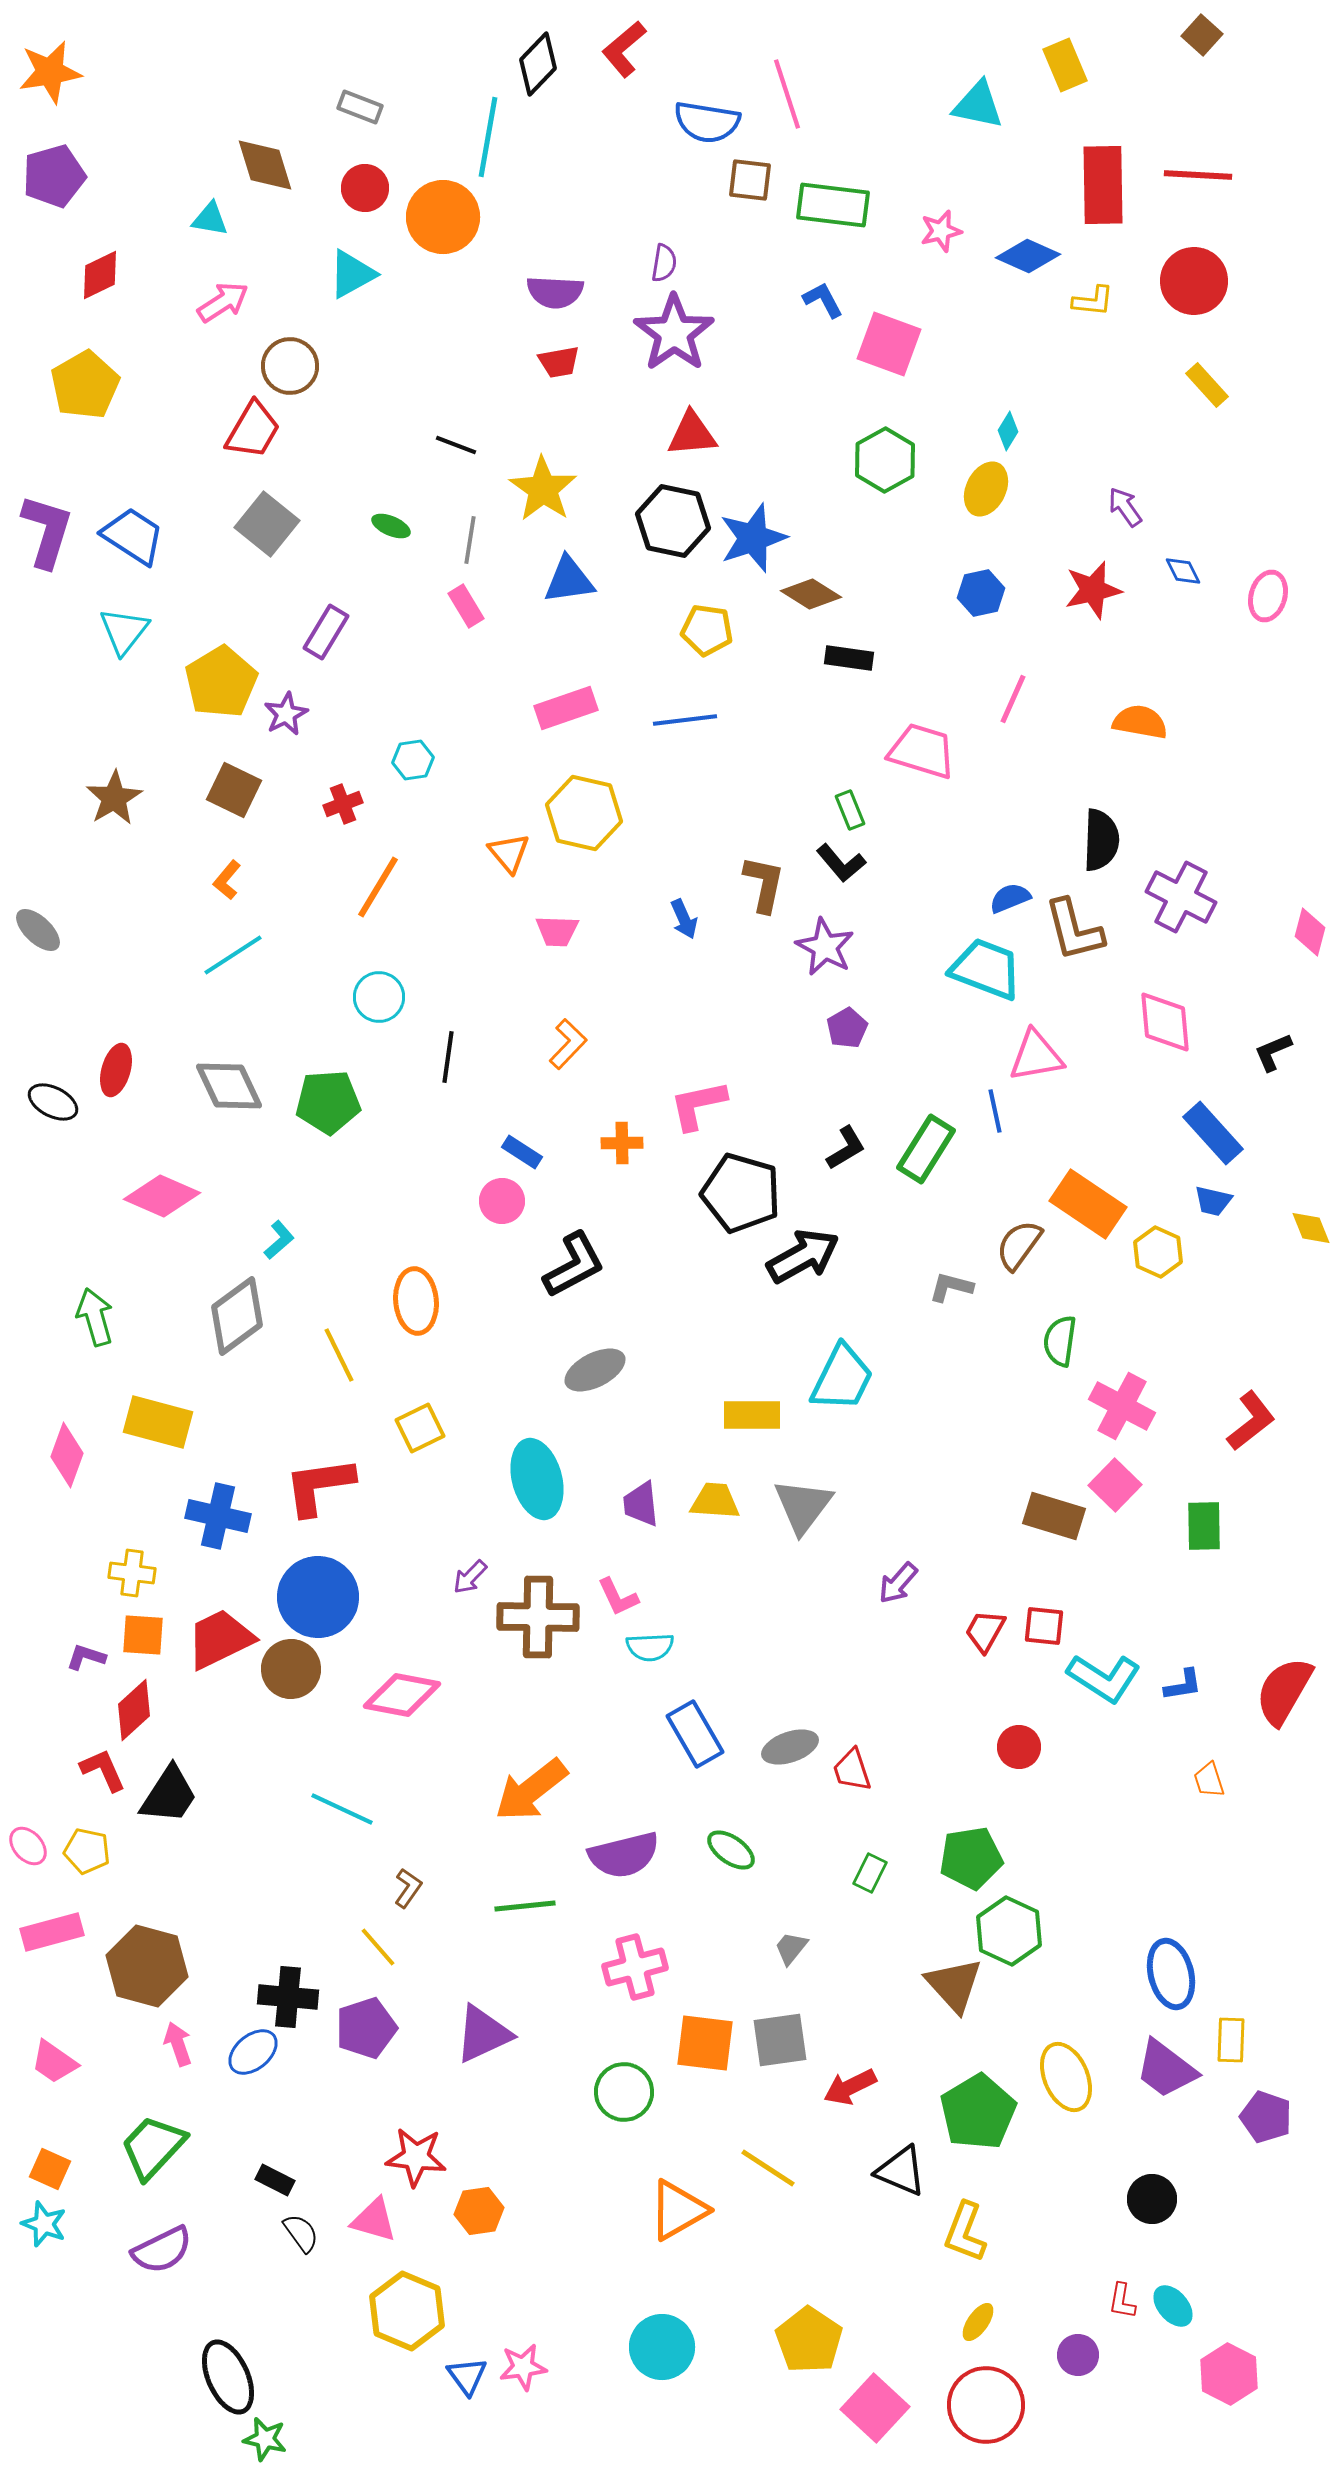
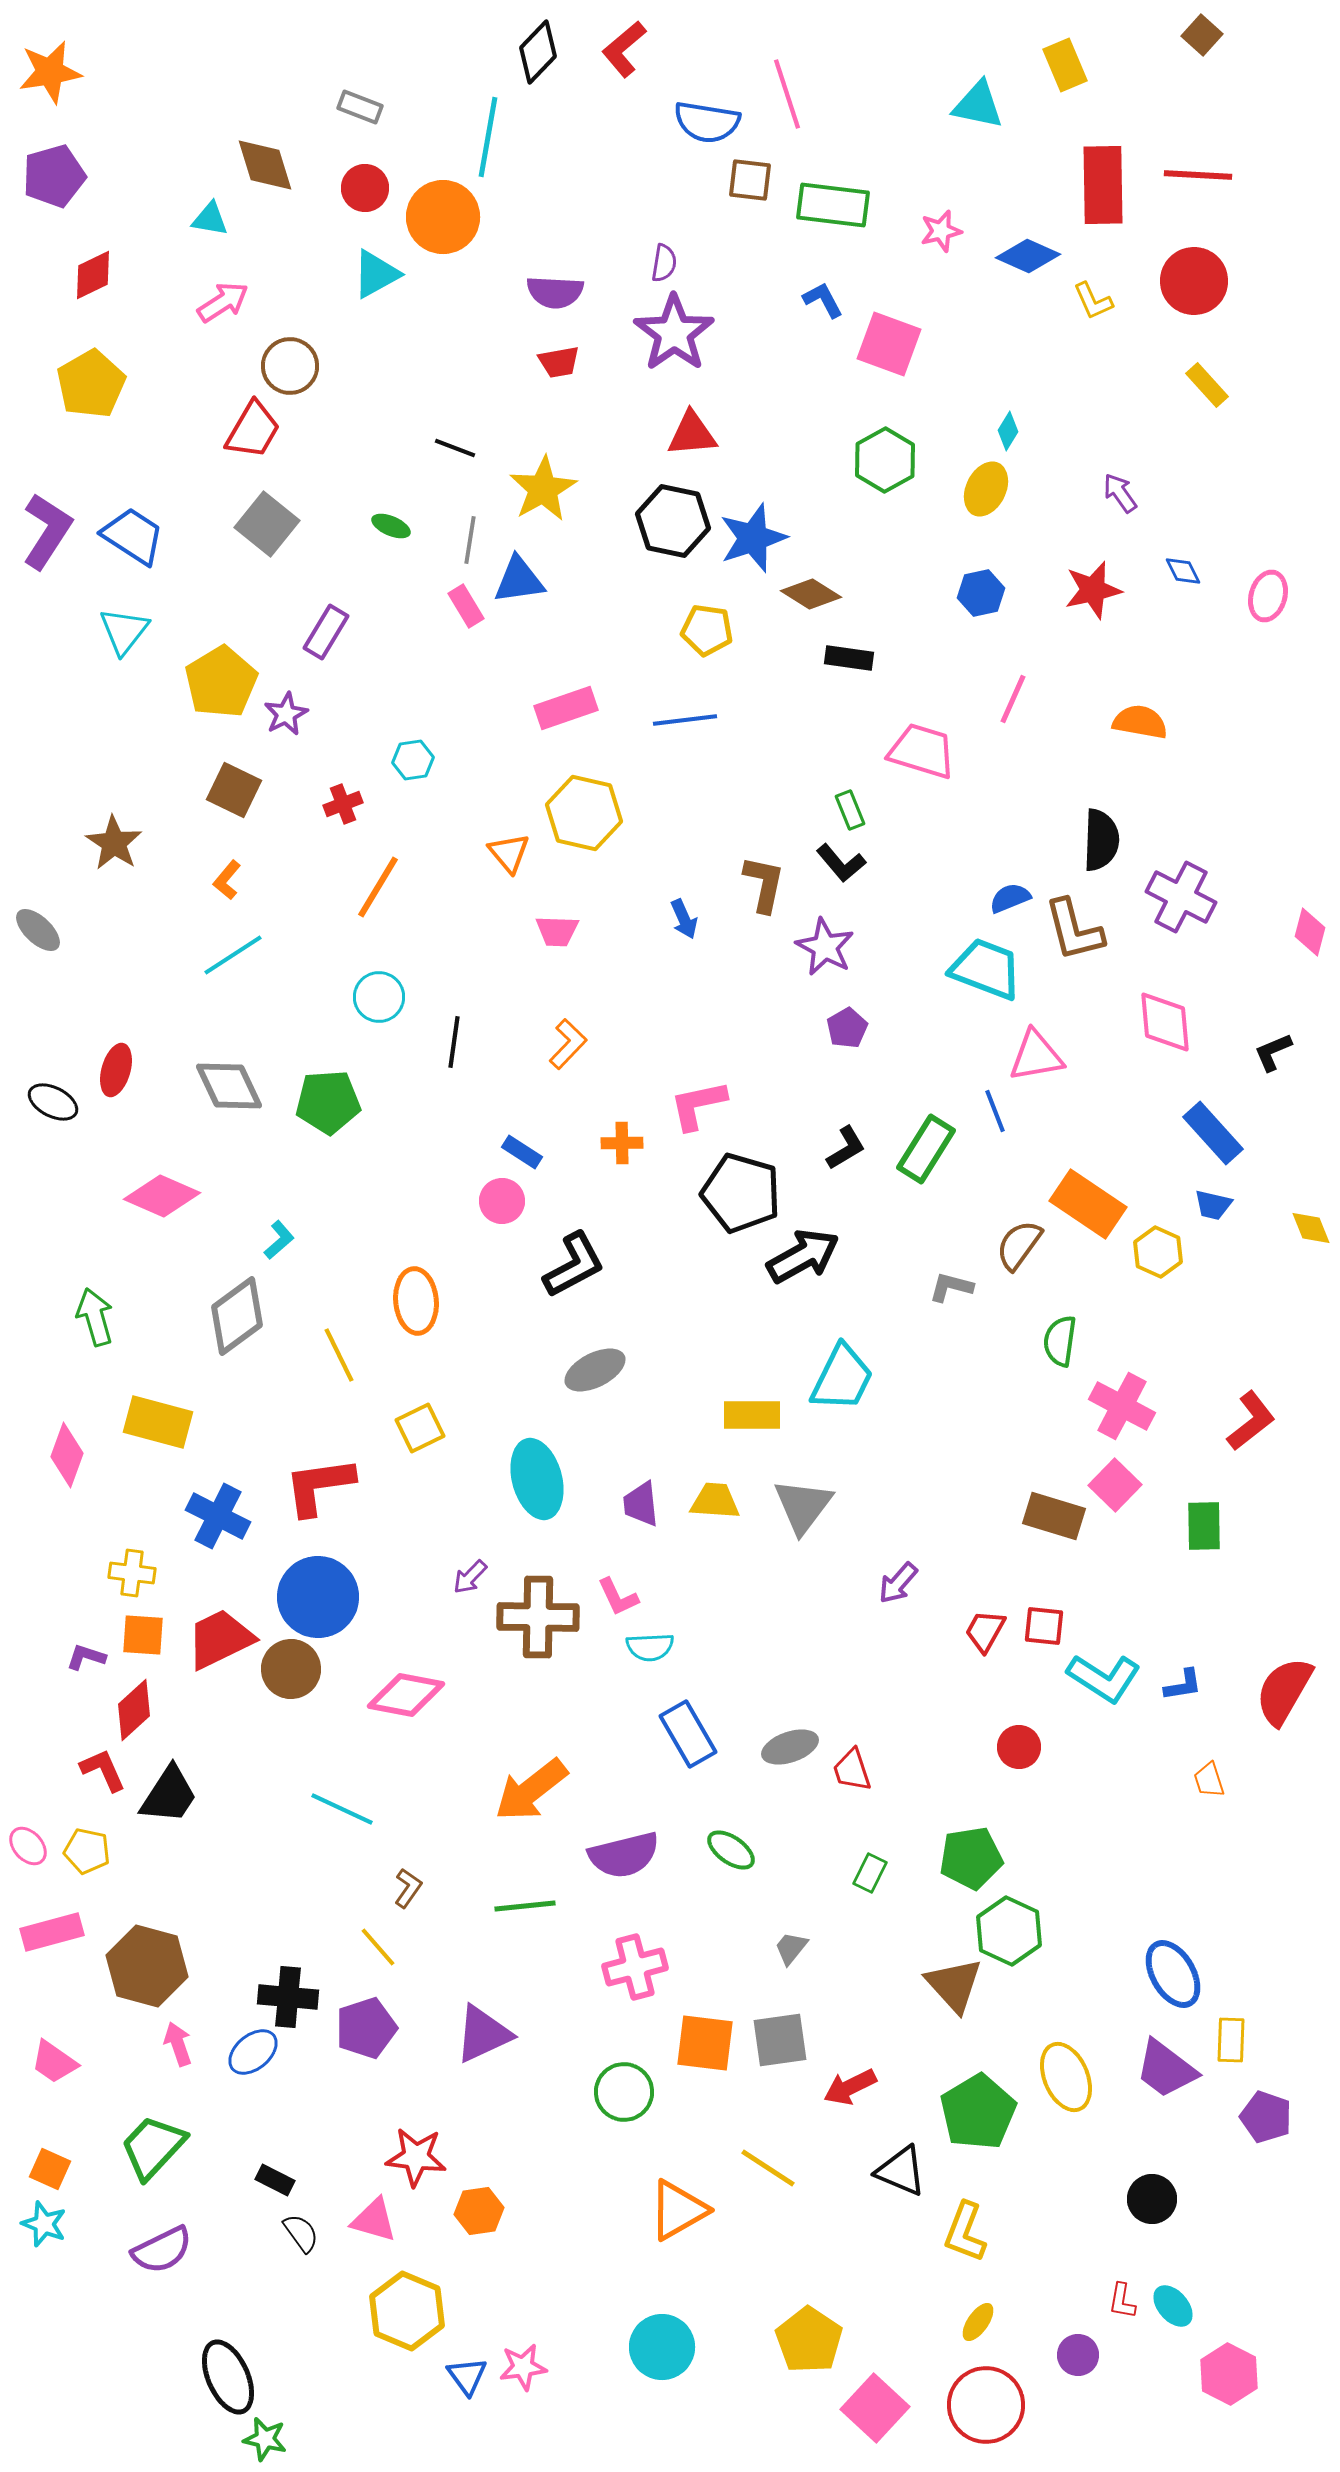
black diamond at (538, 64): moved 12 px up
cyan triangle at (352, 274): moved 24 px right
red diamond at (100, 275): moved 7 px left
yellow L-shape at (1093, 301): rotated 60 degrees clockwise
yellow pentagon at (85, 385): moved 6 px right, 1 px up
black line at (456, 445): moved 1 px left, 3 px down
yellow star at (543, 489): rotated 8 degrees clockwise
purple arrow at (1125, 507): moved 5 px left, 14 px up
purple L-shape at (47, 531): rotated 16 degrees clockwise
blue triangle at (569, 580): moved 50 px left
brown star at (114, 798): moved 45 px down; rotated 8 degrees counterclockwise
black line at (448, 1057): moved 6 px right, 15 px up
blue line at (995, 1111): rotated 9 degrees counterclockwise
blue trapezoid at (1213, 1201): moved 4 px down
blue cross at (218, 1516): rotated 14 degrees clockwise
pink diamond at (402, 1695): moved 4 px right
blue rectangle at (695, 1734): moved 7 px left
blue ellipse at (1171, 1974): moved 2 px right; rotated 16 degrees counterclockwise
